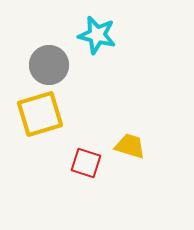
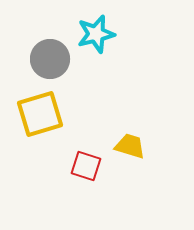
cyan star: moved 1 px left, 1 px up; rotated 27 degrees counterclockwise
gray circle: moved 1 px right, 6 px up
red square: moved 3 px down
